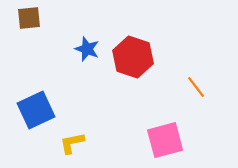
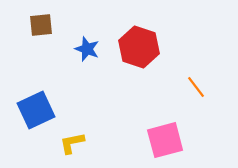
brown square: moved 12 px right, 7 px down
red hexagon: moved 6 px right, 10 px up
